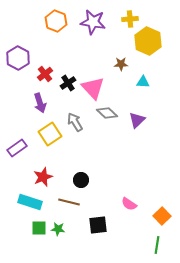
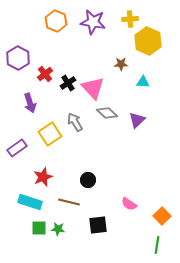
purple arrow: moved 10 px left
black circle: moved 7 px right
